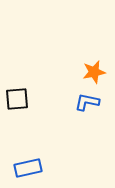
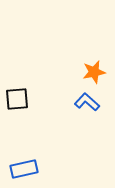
blue L-shape: rotated 30 degrees clockwise
blue rectangle: moved 4 px left, 1 px down
